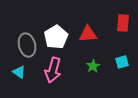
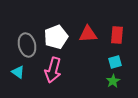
red rectangle: moved 6 px left, 12 px down
white pentagon: rotated 10 degrees clockwise
cyan square: moved 7 px left
green star: moved 20 px right, 15 px down
cyan triangle: moved 1 px left
